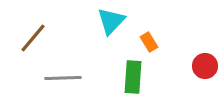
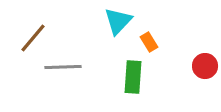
cyan triangle: moved 7 px right
gray line: moved 11 px up
